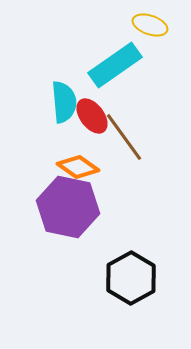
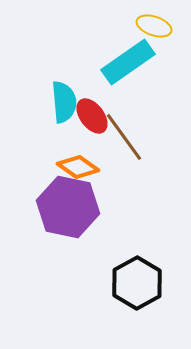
yellow ellipse: moved 4 px right, 1 px down
cyan rectangle: moved 13 px right, 3 px up
black hexagon: moved 6 px right, 5 px down
